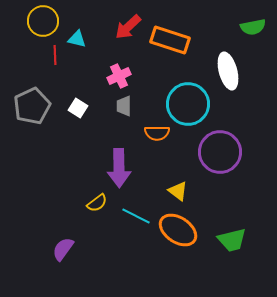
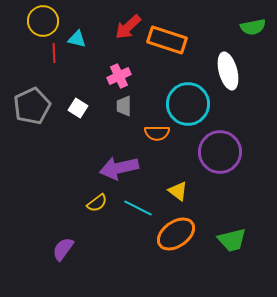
orange rectangle: moved 3 px left
red line: moved 1 px left, 2 px up
purple arrow: rotated 78 degrees clockwise
cyan line: moved 2 px right, 8 px up
orange ellipse: moved 2 px left, 4 px down; rotated 69 degrees counterclockwise
